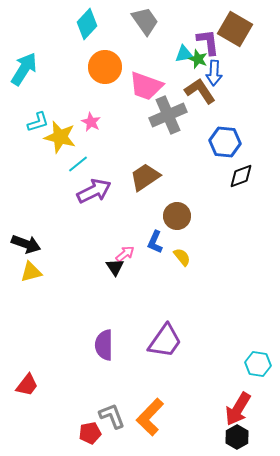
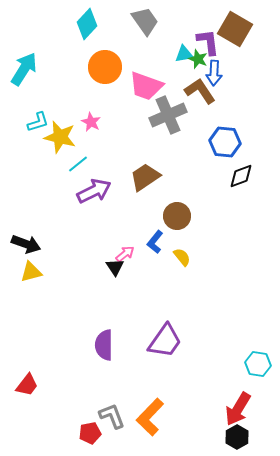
blue L-shape: rotated 15 degrees clockwise
